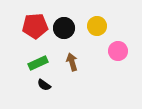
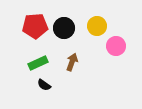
pink circle: moved 2 px left, 5 px up
brown arrow: rotated 36 degrees clockwise
